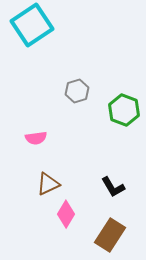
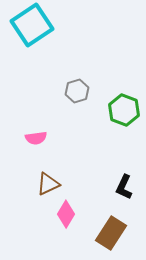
black L-shape: moved 11 px right; rotated 55 degrees clockwise
brown rectangle: moved 1 px right, 2 px up
